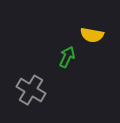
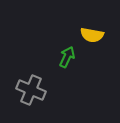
gray cross: rotated 8 degrees counterclockwise
